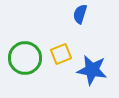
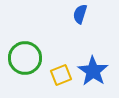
yellow square: moved 21 px down
blue star: moved 1 px right, 1 px down; rotated 24 degrees clockwise
